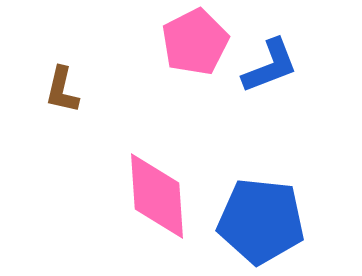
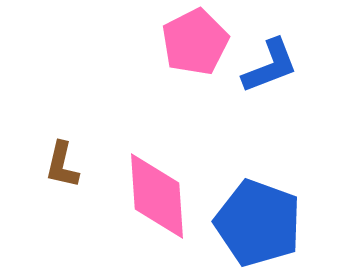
brown L-shape: moved 75 px down
blue pentagon: moved 3 px left, 2 px down; rotated 14 degrees clockwise
